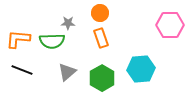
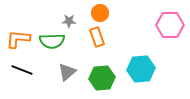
gray star: moved 1 px right, 2 px up
orange rectangle: moved 4 px left, 1 px up
green hexagon: rotated 25 degrees clockwise
